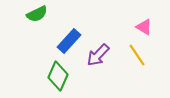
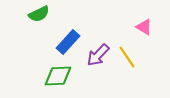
green semicircle: moved 2 px right
blue rectangle: moved 1 px left, 1 px down
yellow line: moved 10 px left, 2 px down
green diamond: rotated 64 degrees clockwise
